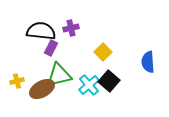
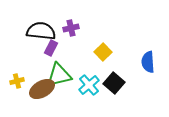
black square: moved 5 px right, 2 px down
